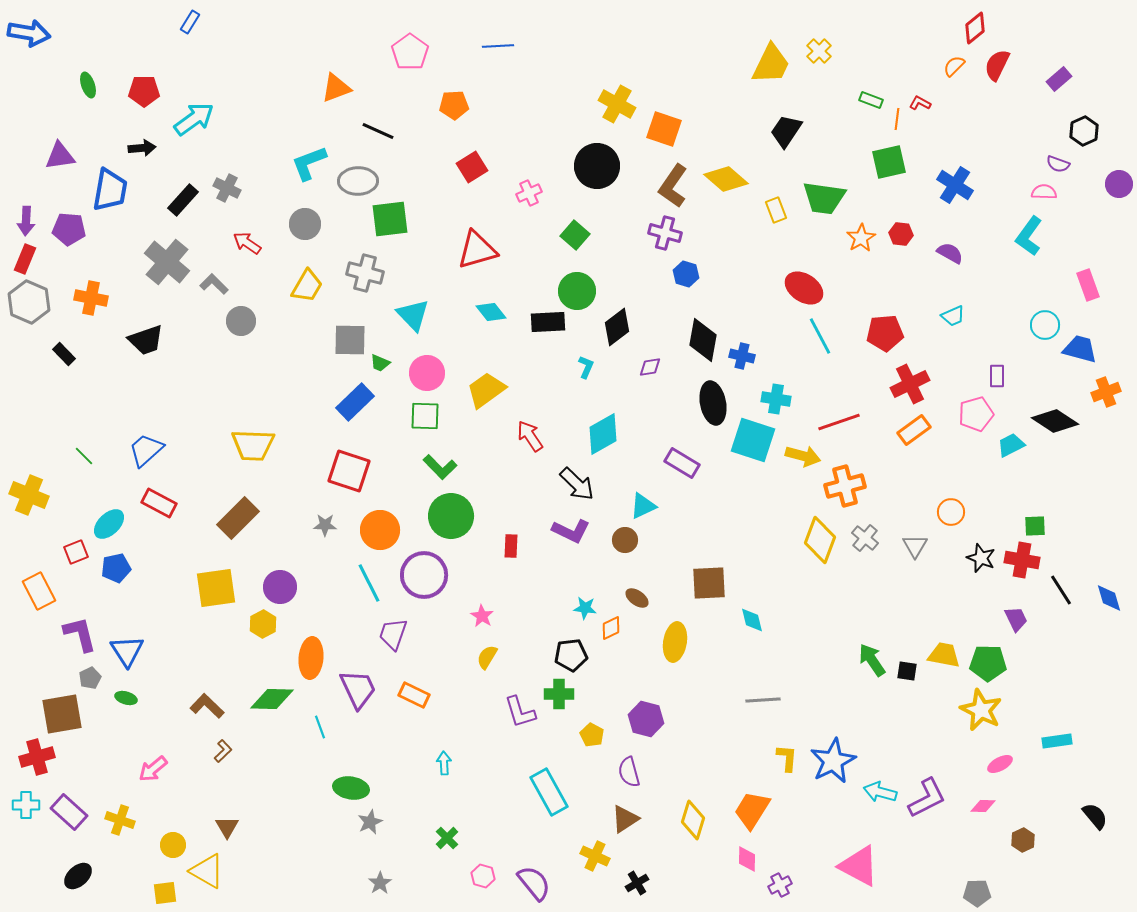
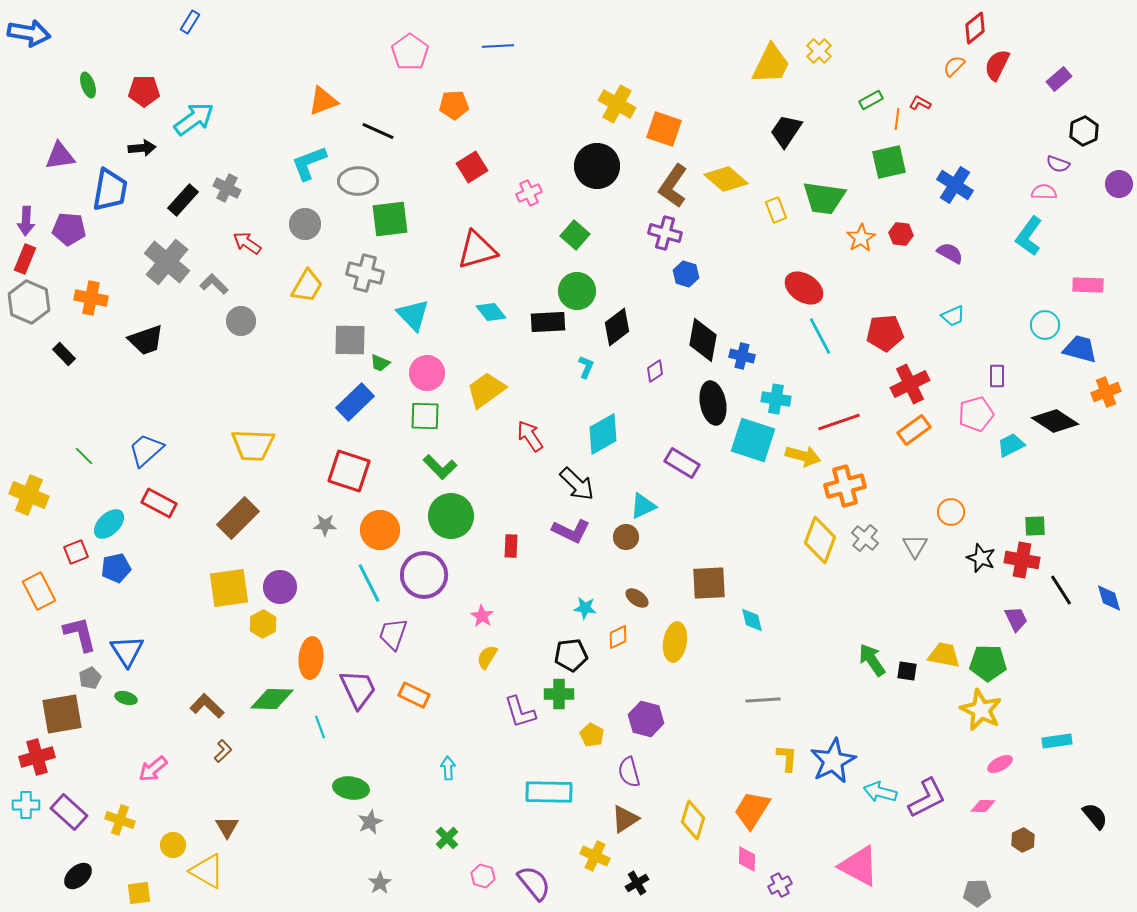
orange triangle at (336, 88): moved 13 px left, 13 px down
green rectangle at (871, 100): rotated 50 degrees counterclockwise
pink rectangle at (1088, 285): rotated 68 degrees counterclockwise
purple diamond at (650, 367): moved 5 px right, 4 px down; rotated 25 degrees counterclockwise
brown circle at (625, 540): moved 1 px right, 3 px up
yellow square at (216, 588): moved 13 px right
orange diamond at (611, 628): moved 7 px right, 9 px down
cyan arrow at (444, 763): moved 4 px right, 5 px down
cyan rectangle at (549, 792): rotated 60 degrees counterclockwise
yellow square at (165, 893): moved 26 px left
